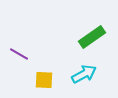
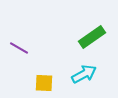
purple line: moved 6 px up
yellow square: moved 3 px down
